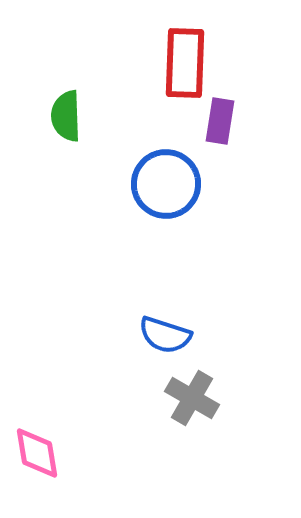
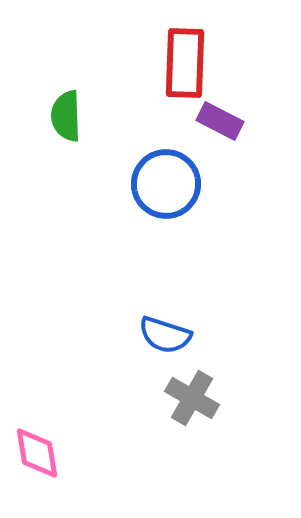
purple rectangle: rotated 72 degrees counterclockwise
